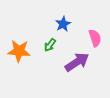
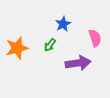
orange star: moved 2 px left, 3 px up; rotated 20 degrees counterclockwise
purple arrow: moved 1 px right, 1 px down; rotated 25 degrees clockwise
